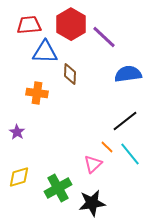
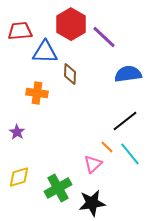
red trapezoid: moved 9 px left, 6 px down
